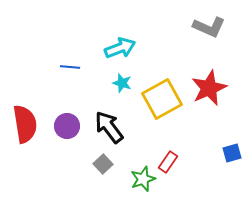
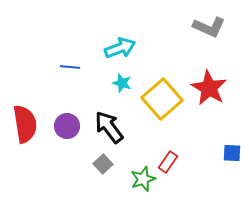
red star: rotated 18 degrees counterclockwise
yellow square: rotated 12 degrees counterclockwise
blue square: rotated 18 degrees clockwise
